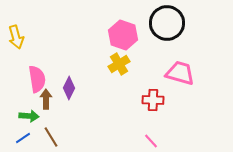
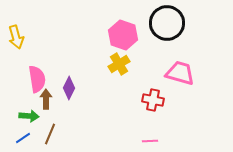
red cross: rotated 10 degrees clockwise
brown line: moved 1 px left, 3 px up; rotated 55 degrees clockwise
pink line: moved 1 px left; rotated 49 degrees counterclockwise
